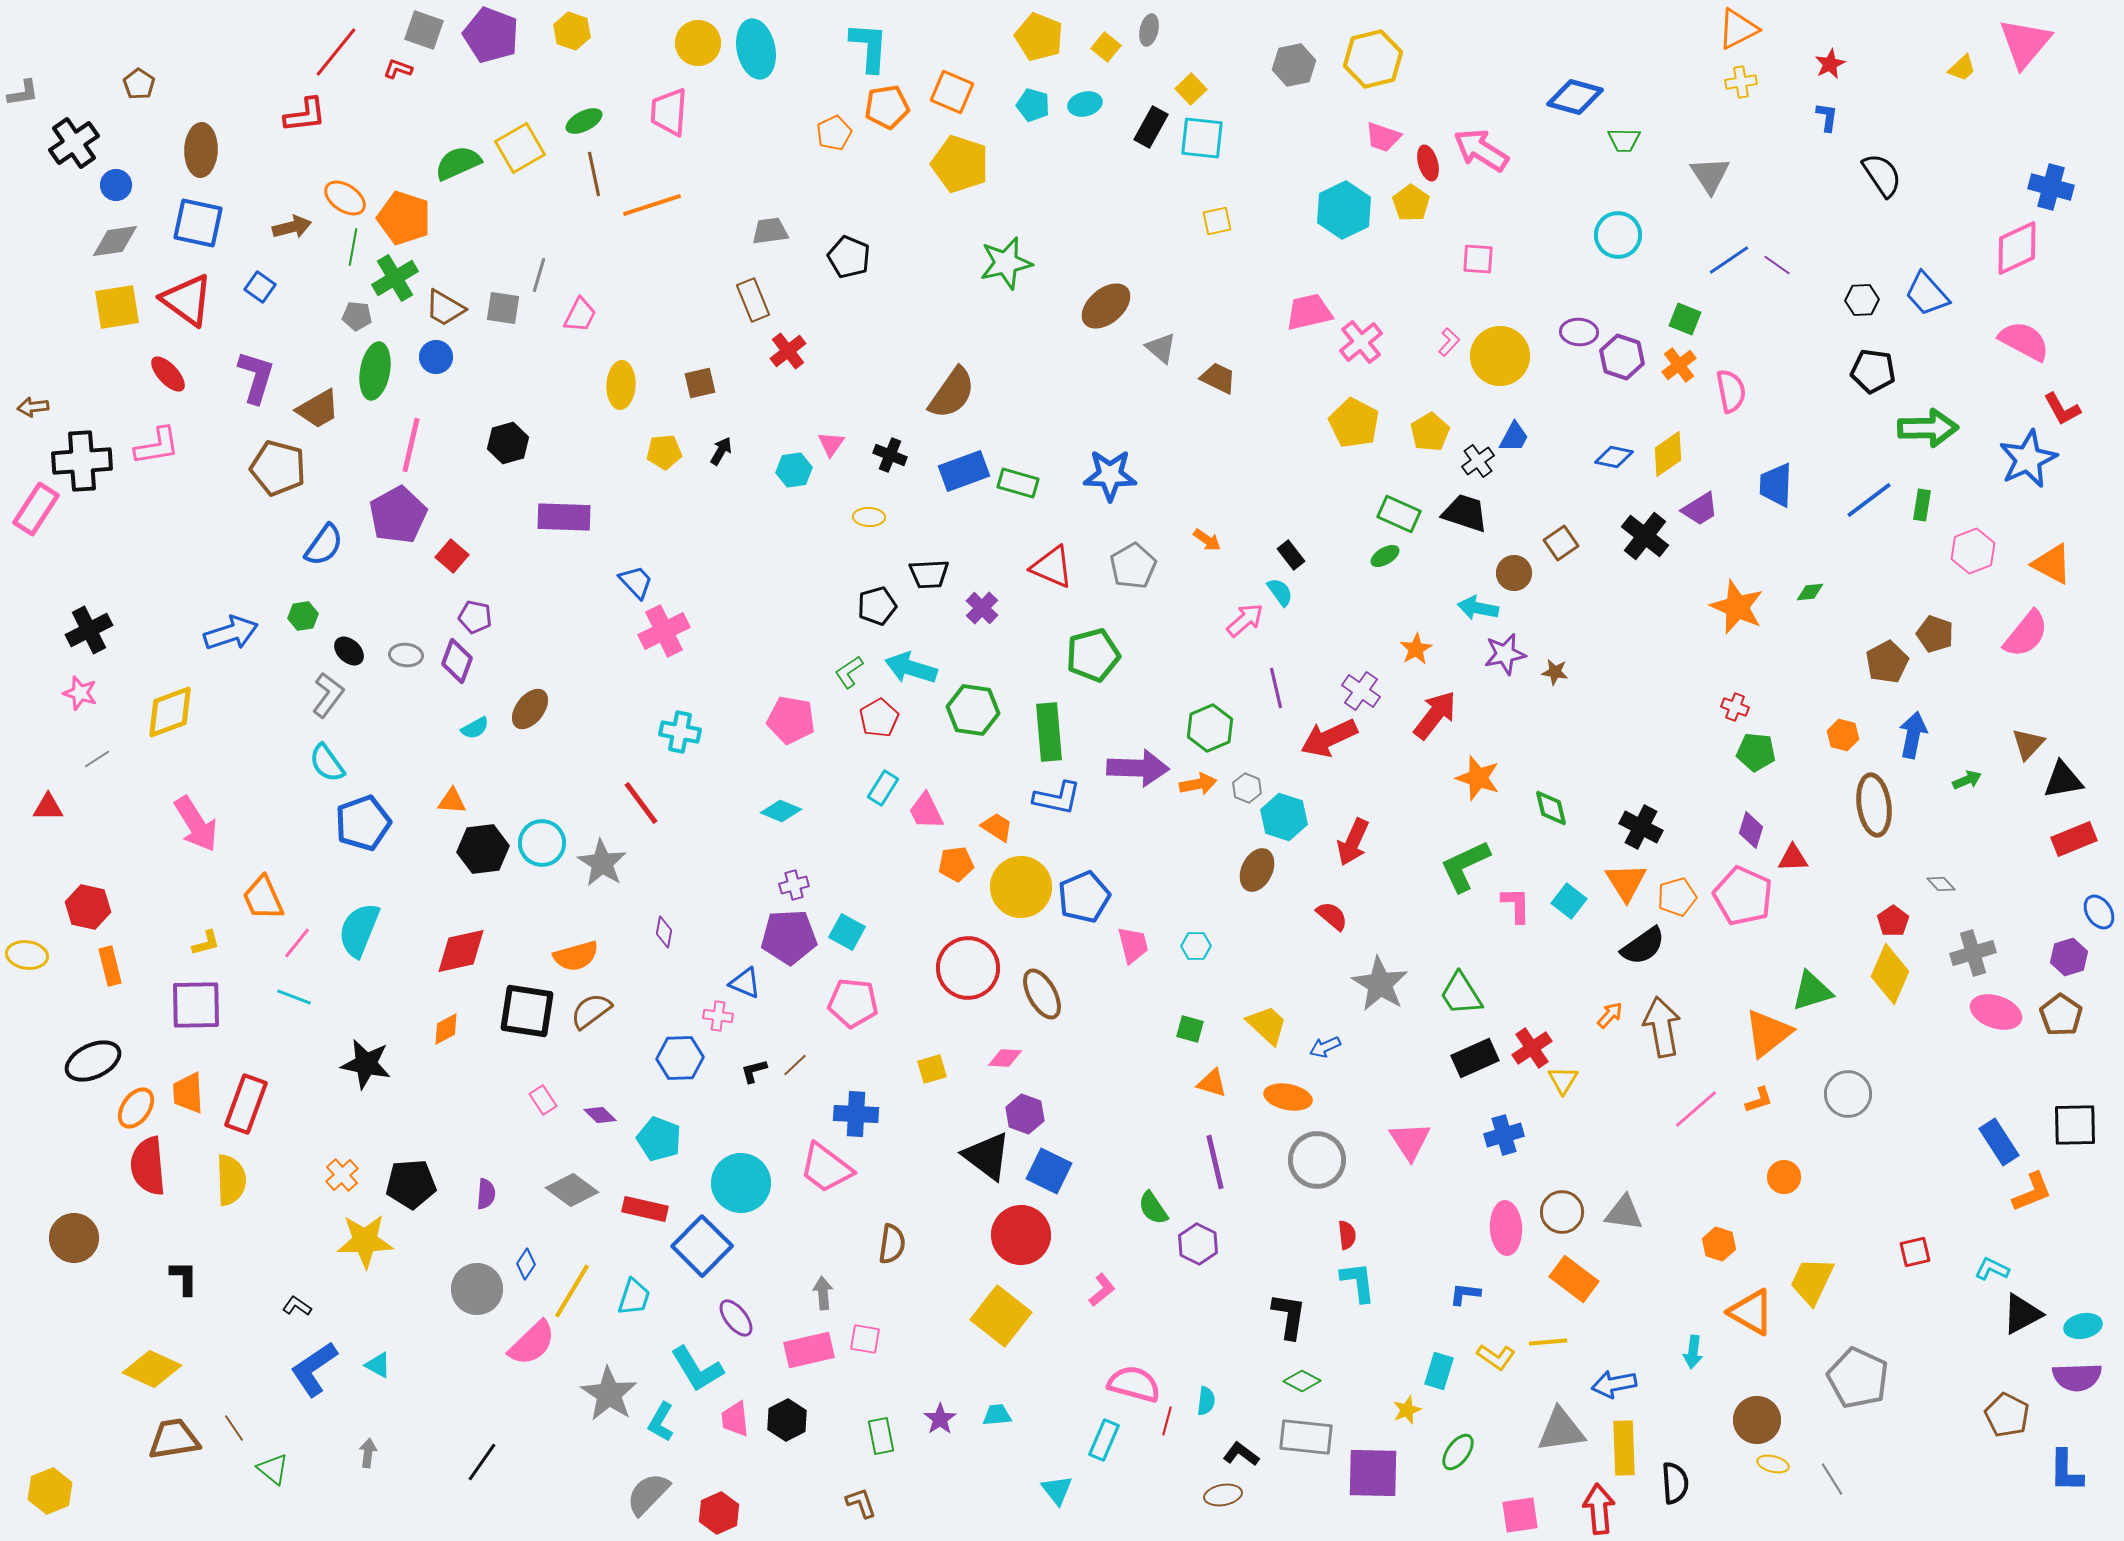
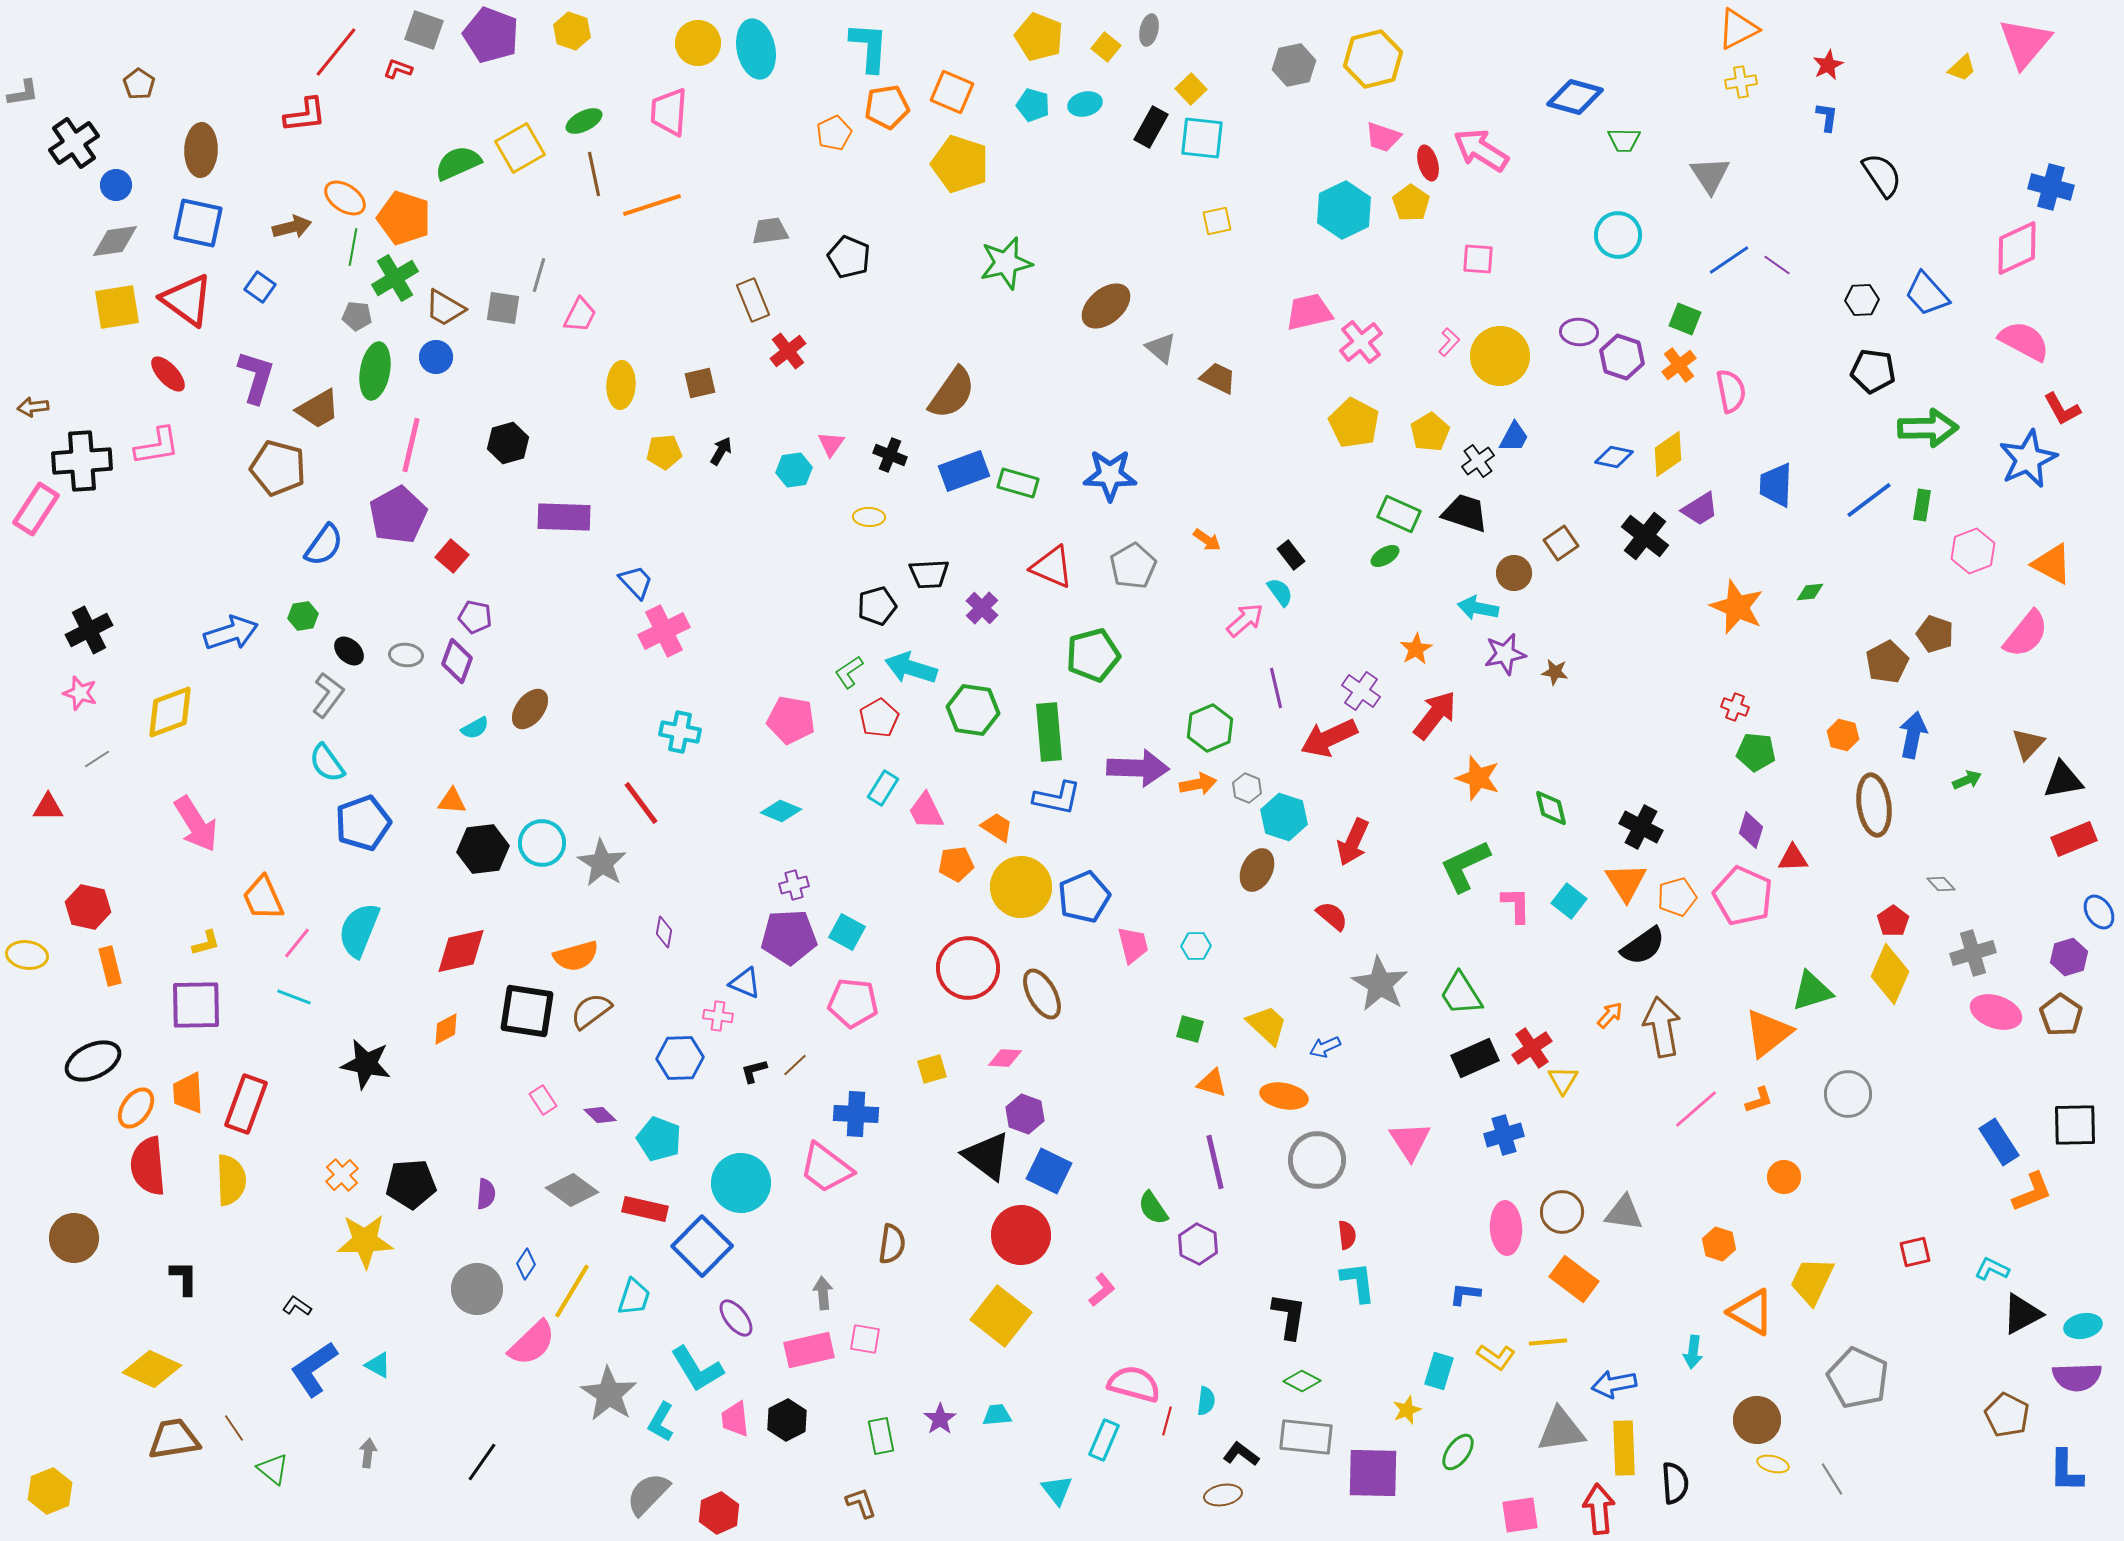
red star at (1830, 64): moved 2 px left, 1 px down
orange ellipse at (1288, 1097): moved 4 px left, 1 px up
